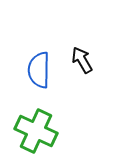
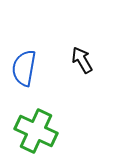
blue semicircle: moved 15 px left, 2 px up; rotated 9 degrees clockwise
